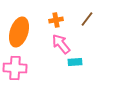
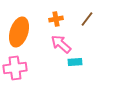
orange cross: moved 1 px up
pink arrow: rotated 10 degrees counterclockwise
pink cross: rotated 10 degrees counterclockwise
